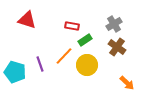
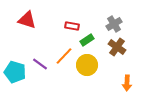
green rectangle: moved 2 px right
purple line: rotated 35 degrees counterclockwise
orange arrow: rotated 49 degrees clockwise
